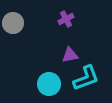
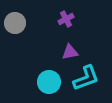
gray circle: moved 2 px right
purple triangle: moved 3 px up
cyan circle: moved 2 px up
